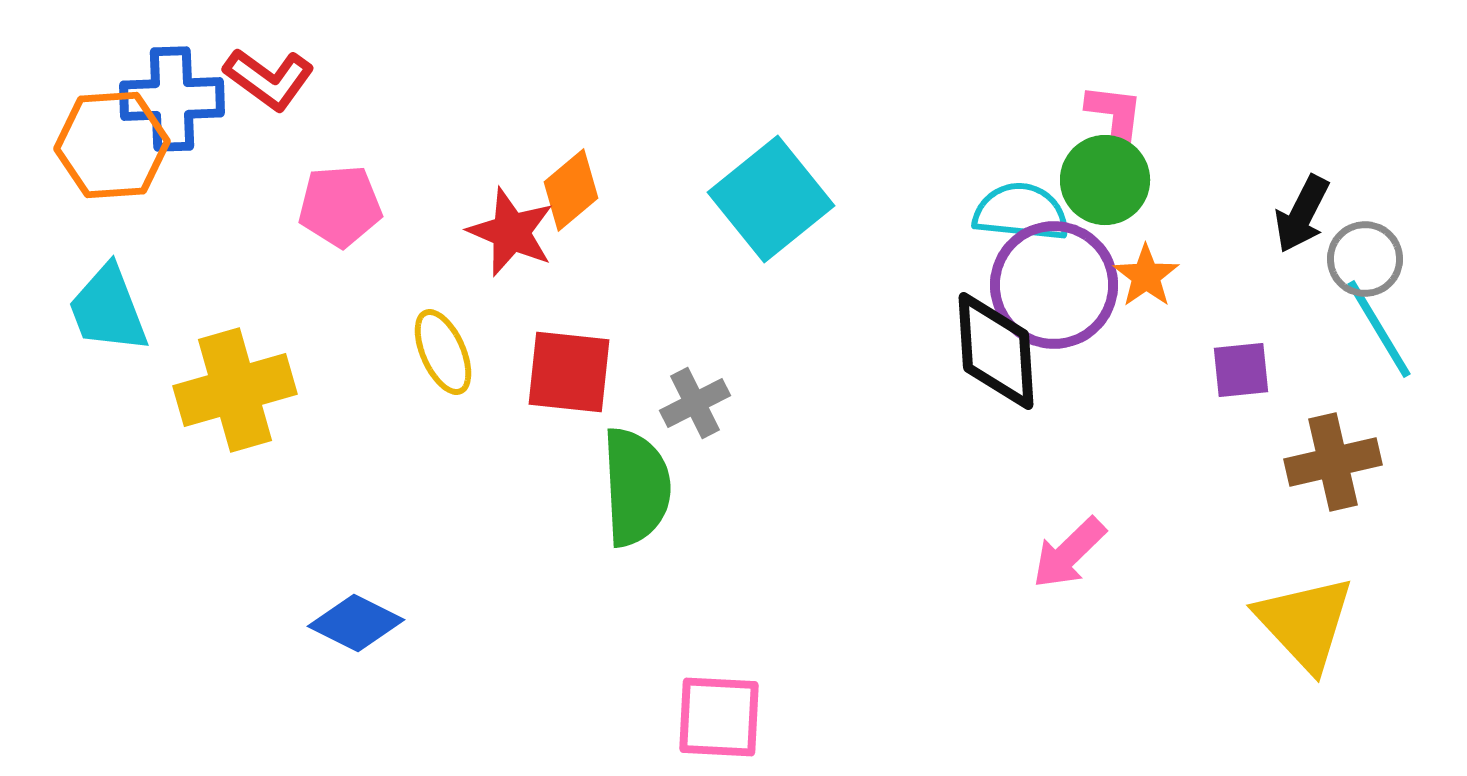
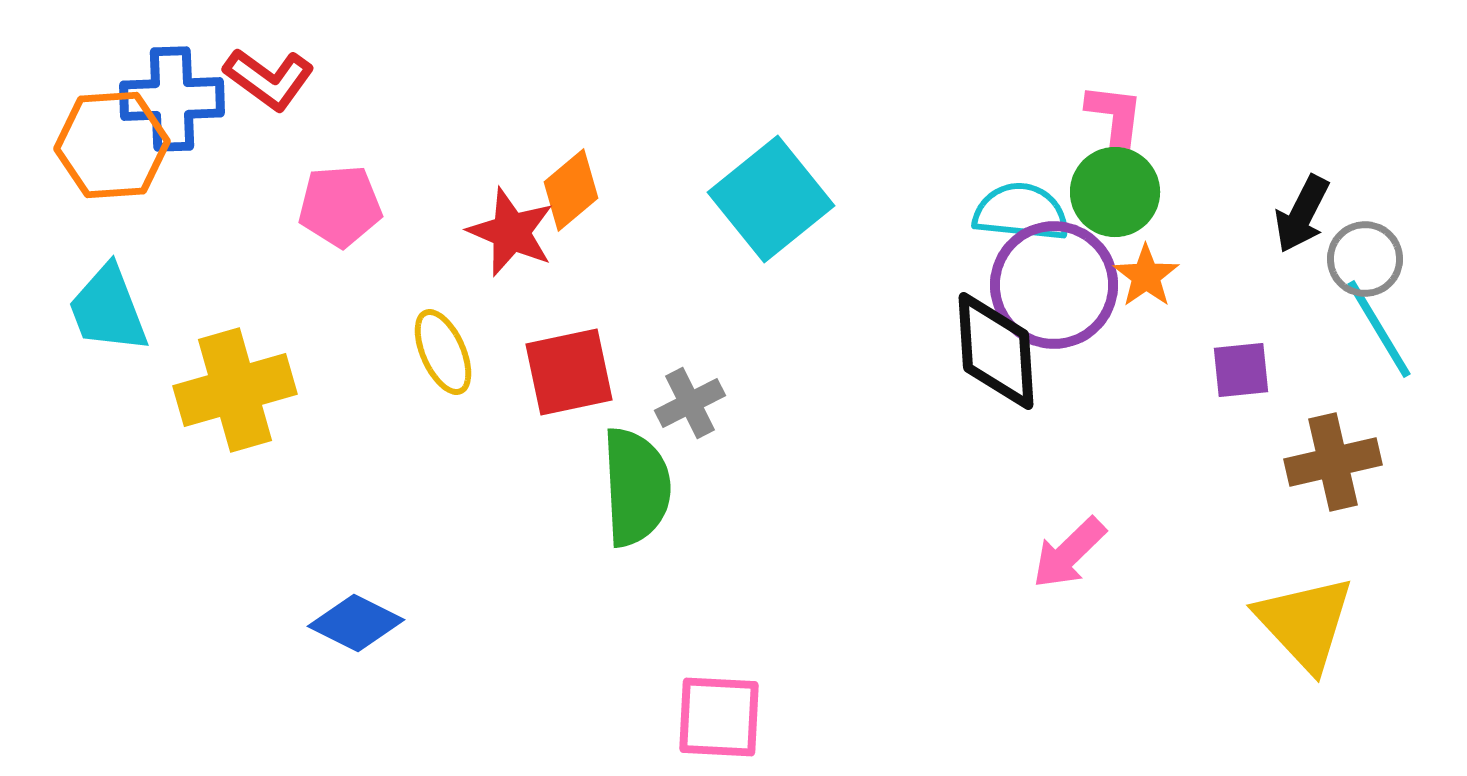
green circle: moved 10 px right, 12 px down
red square: rotated 18 degrees counterclockwise
gray cross: moved 5 px left
